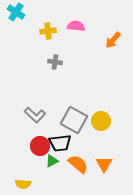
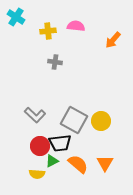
cyan cross: moved 5 px down
orange triangle: moved 1 px right, 1 px up
yellow semicircle: moved 14 px right, 10 px up
